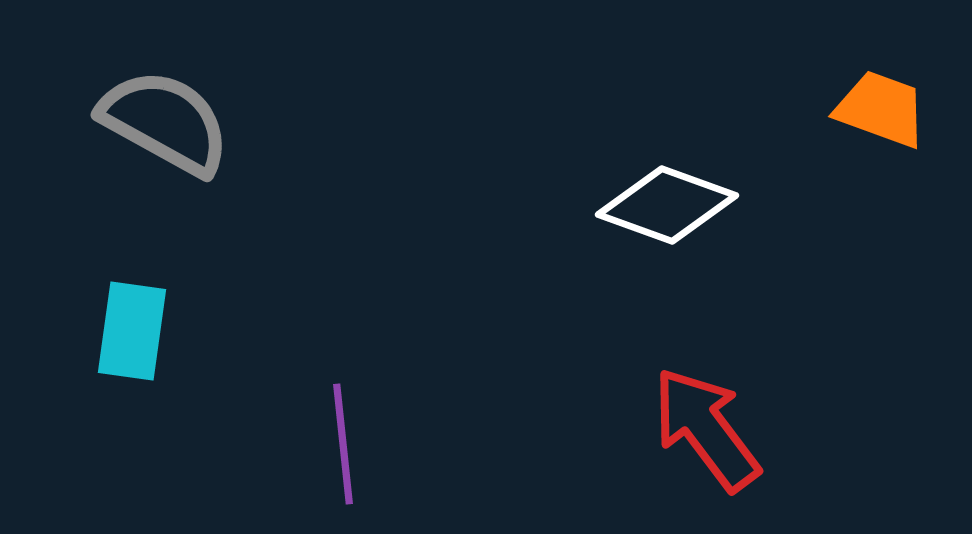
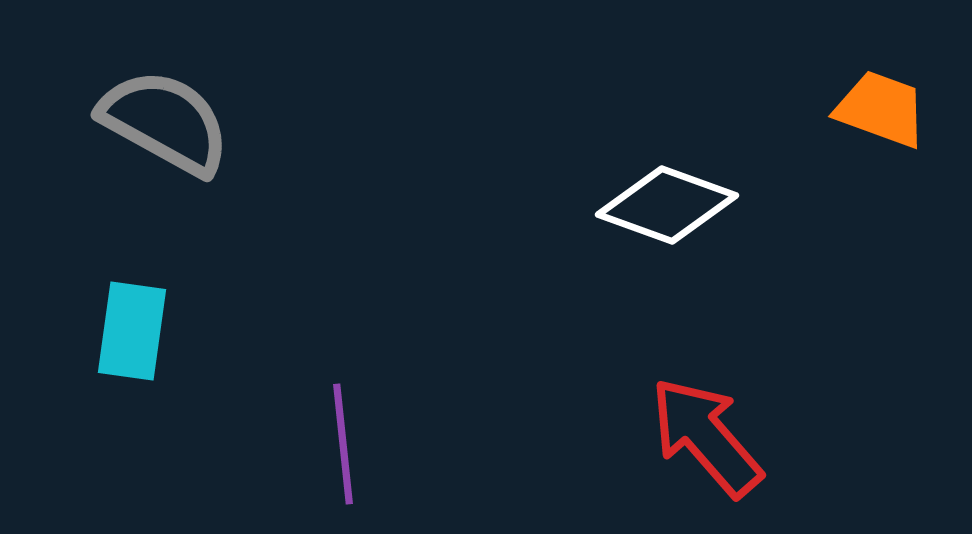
red arrow: moved 8 px down; rotated 4 degrees counterclockwise
